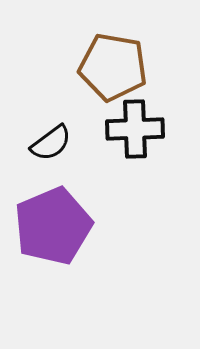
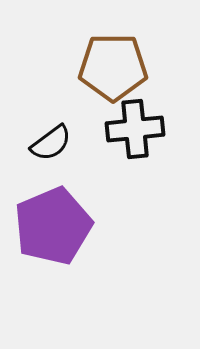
brown pentagon: rotated 10 degrees counterclockwise
black cross: rotated 4 degrees counterclockwise
